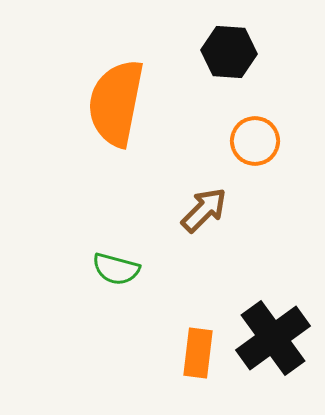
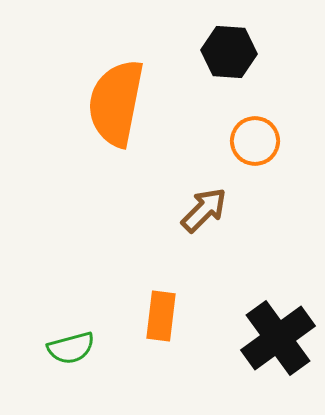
green semicircle: moved 45 px left, 79 px down; rotated 30 degrees counterclockwise
black cross: moved 5 px right
orange rectangle: moved 37 px left, 37 px up
